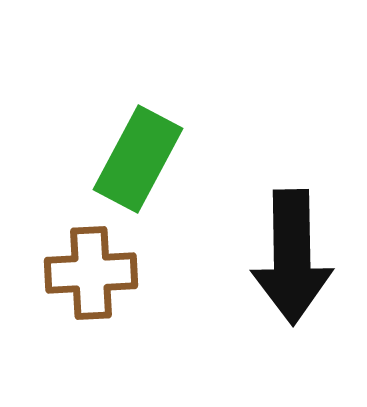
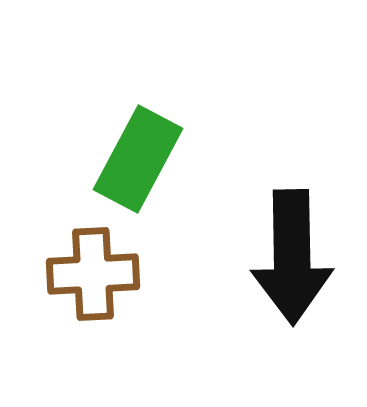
brown cross: moved 2 px right, 1 px down
